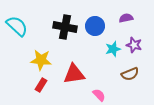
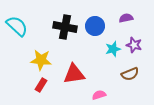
pink semicircle: rotated 64 degrees counterclockwise
